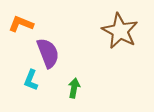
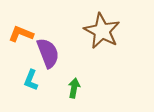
orange L-shape: moved 10 px down
brown star: moved 18 px left
